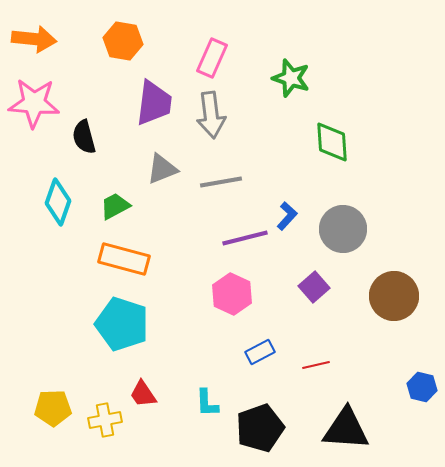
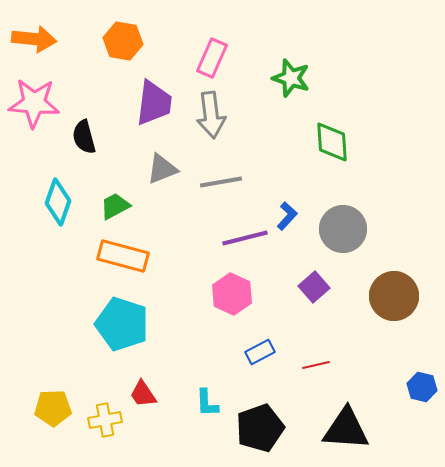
orange rectangle: moved 1 px left, 3 px up
